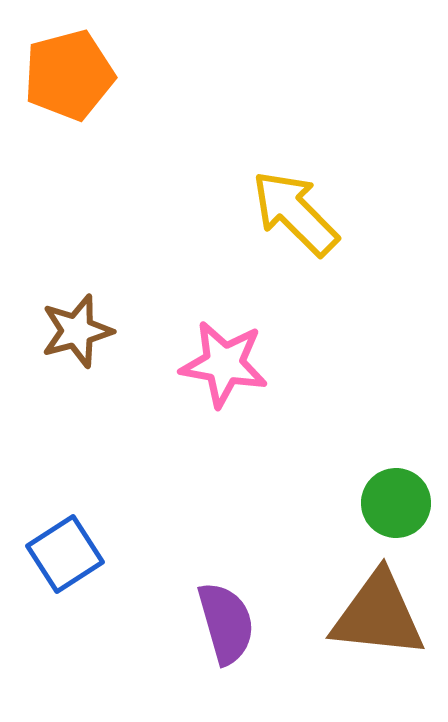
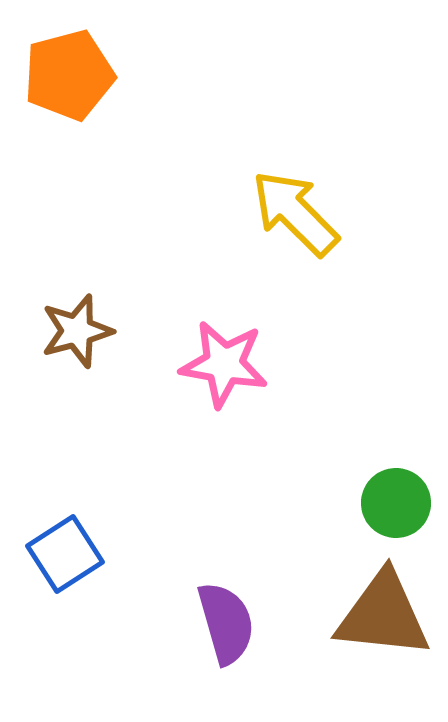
brown triangle: moved 5 px right
